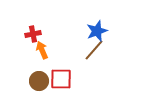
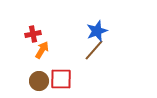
orange arrow: rotated 54 degrees clockwise
